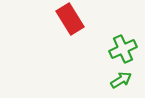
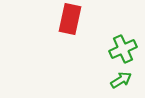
red rectangle: rotated 44 degrees clockwise
